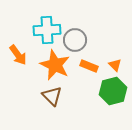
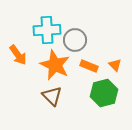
green hexagon: moved 9 px left, 2 px down
